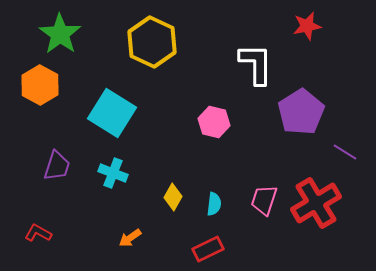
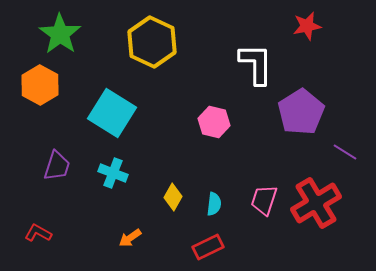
red rectangle: moved 2 px up
